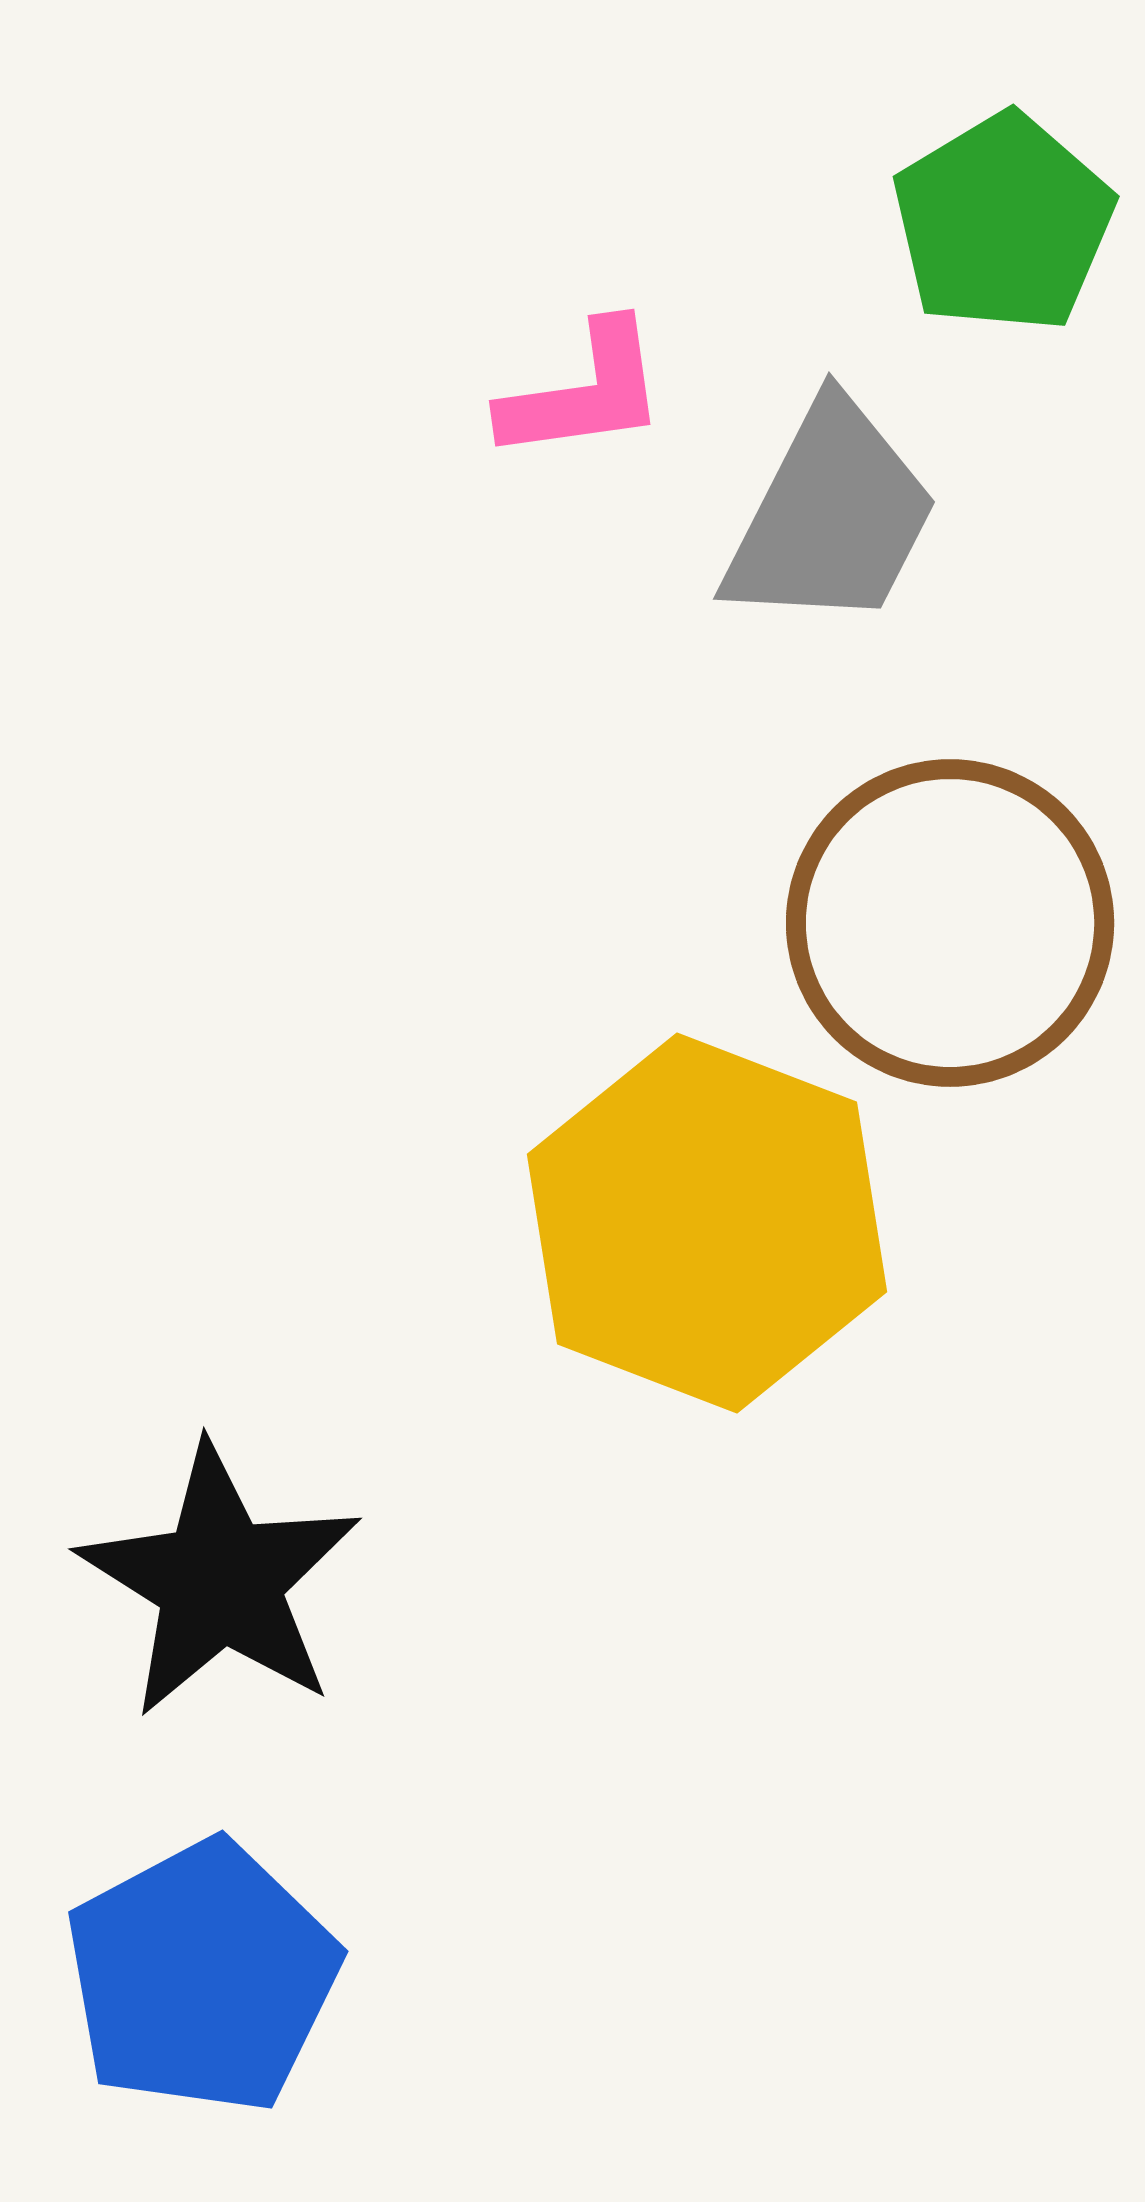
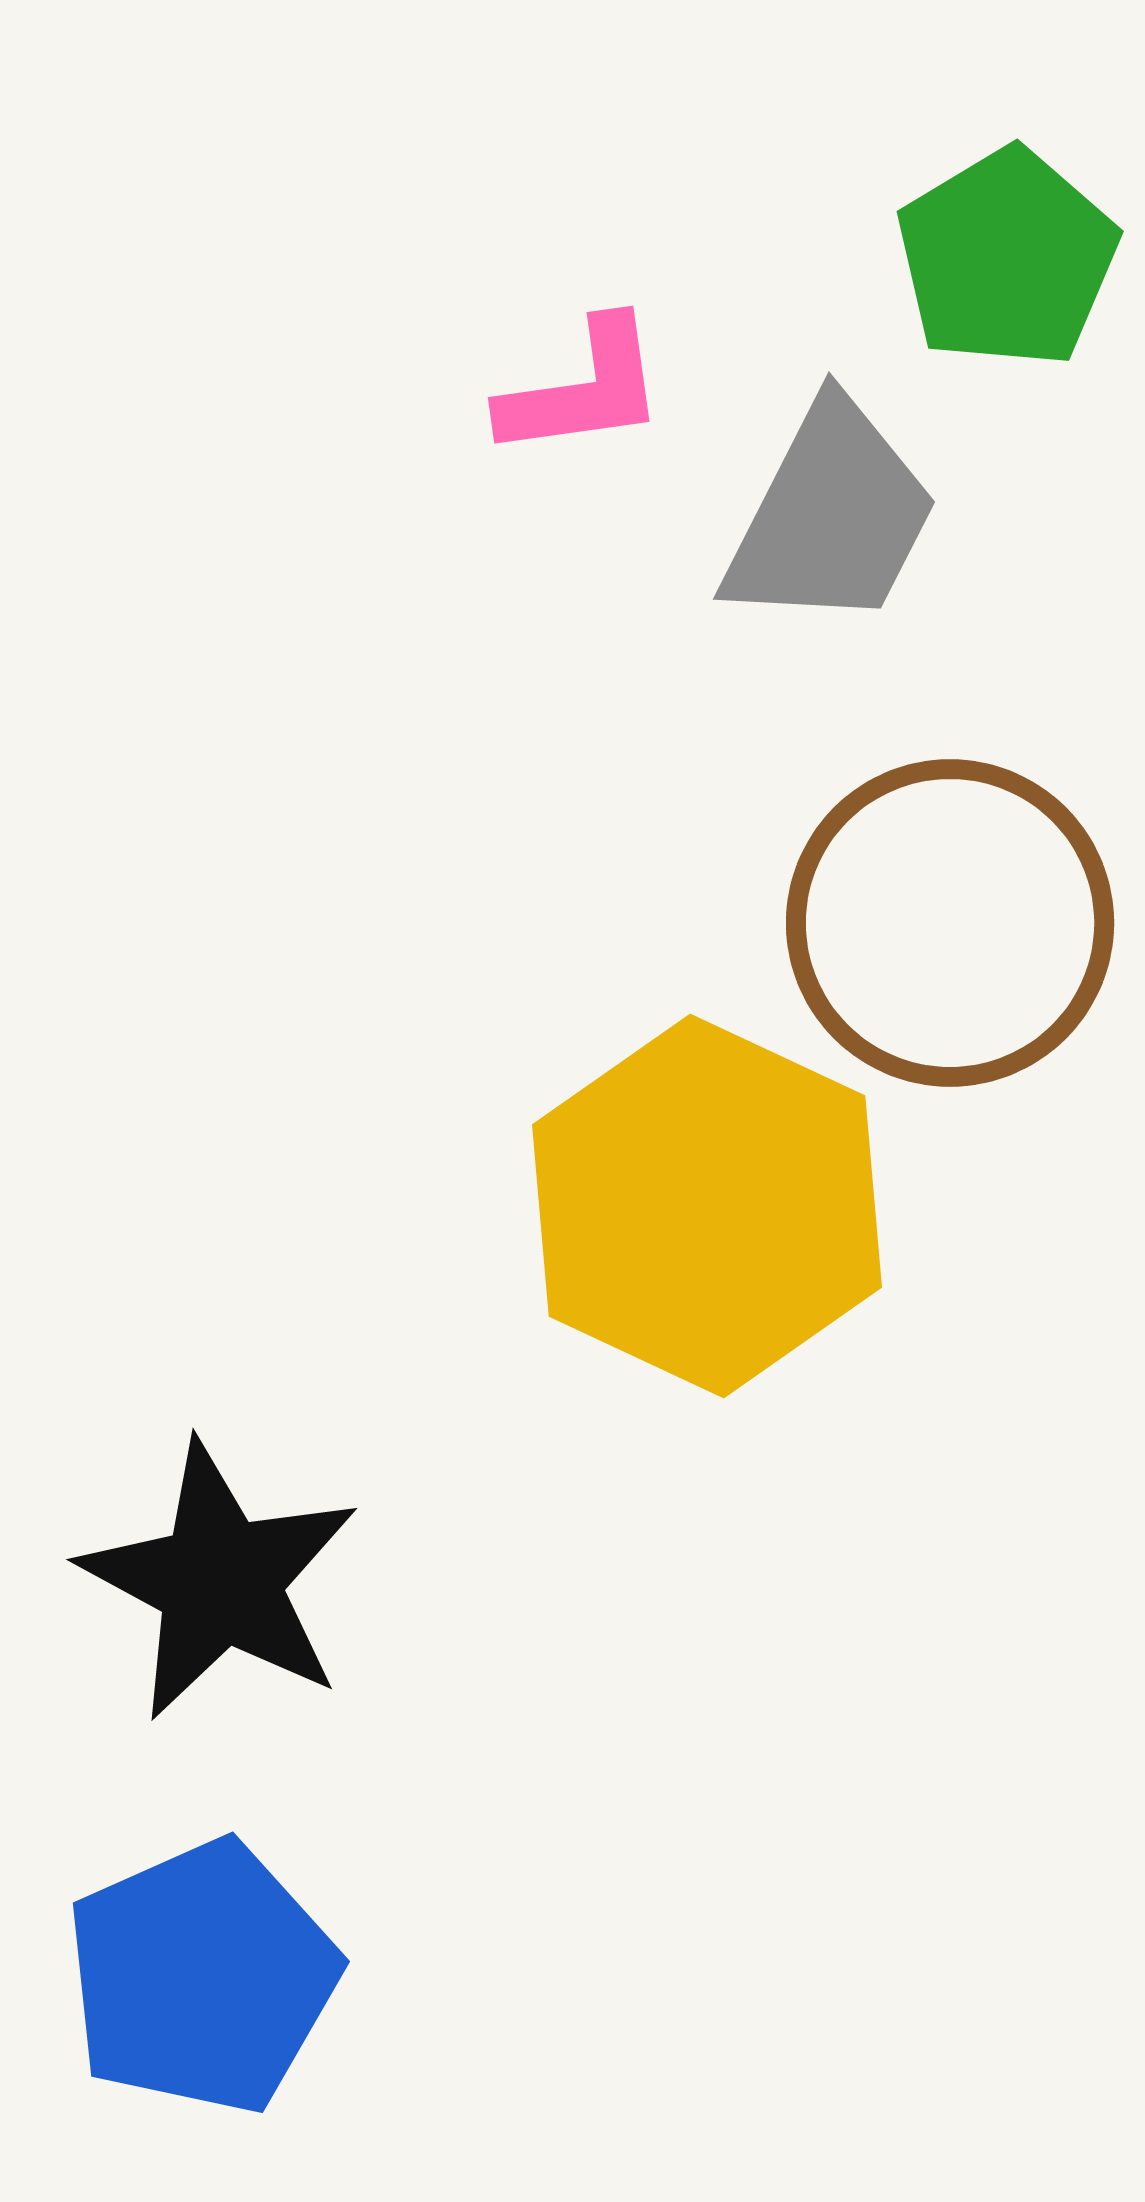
green pentagon: moved 4 px right, 35 px down
pink L-shape: moved 1 px left, 3 px up
yellow hexagon: moved 17 px up; rotated 4 degrees clockwise
black star: rotated 4 degrees counterclockwise
blue pentagon: rotated 4 degrees clockwise
